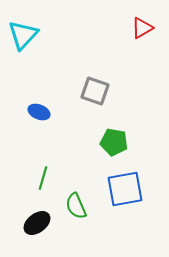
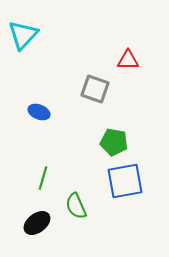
red triangle: moved 14 px left, 32 px down; rotated 30 degrees clockwise
gray square: moved 2 px up
blue square: moved 8 px up
